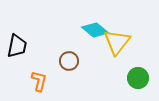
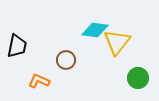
cyan diamond: rotated 32 degrees counterclockwise
brown circle: moved 3 px left, 1 px up
orange L-shape: rotated 80 degrees counterclockwise
